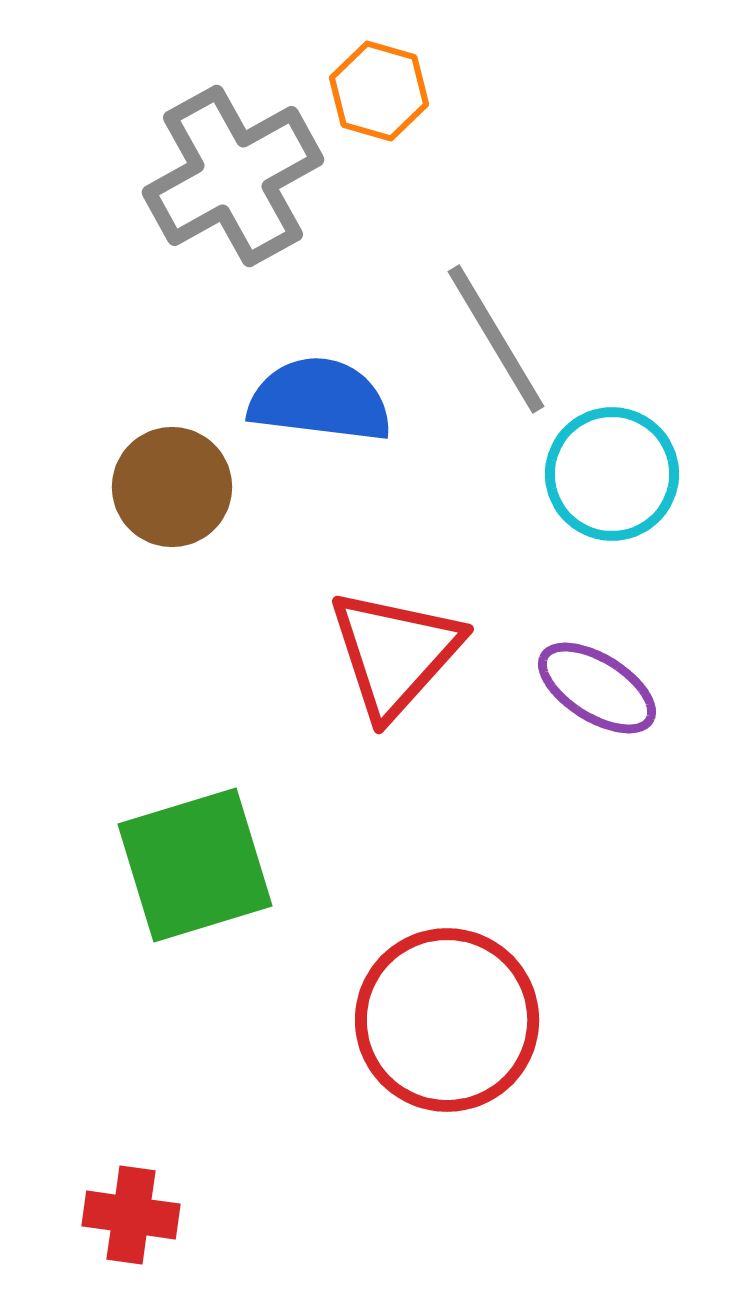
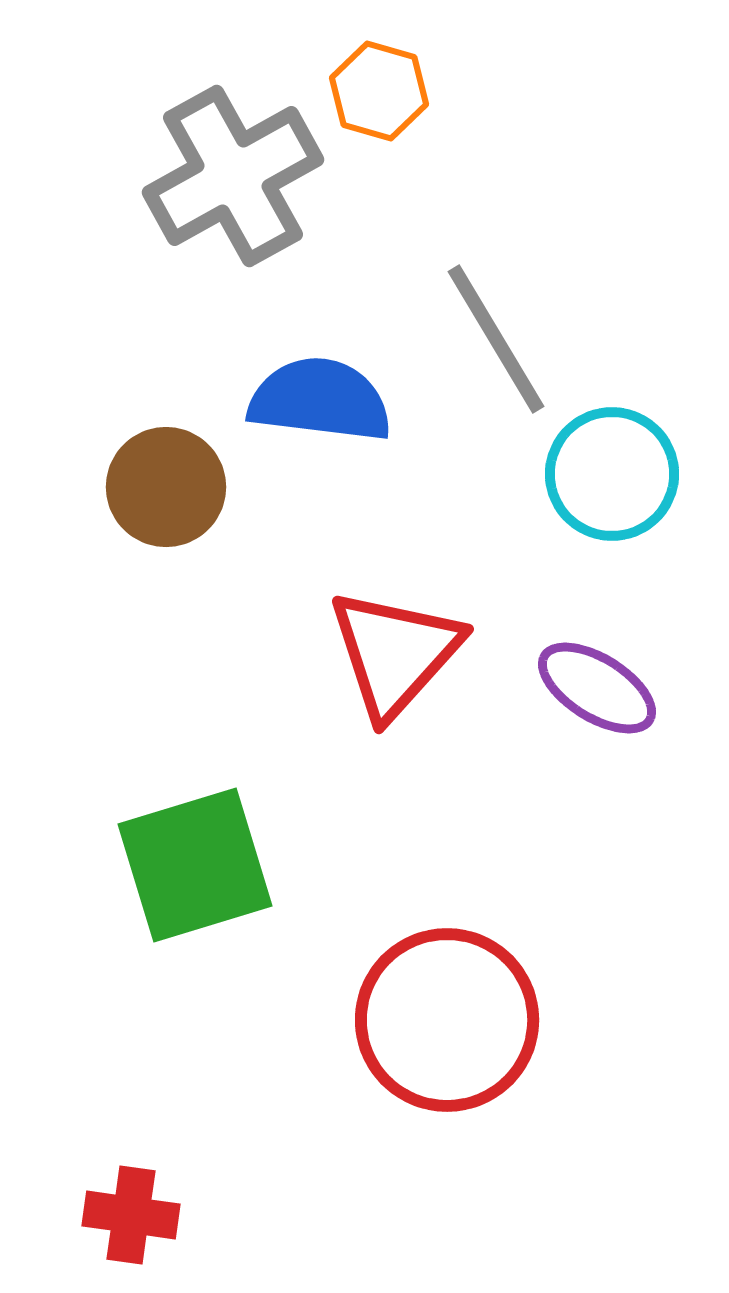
brown circle: moved 6 px left
